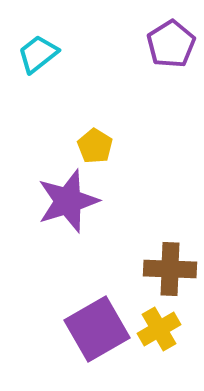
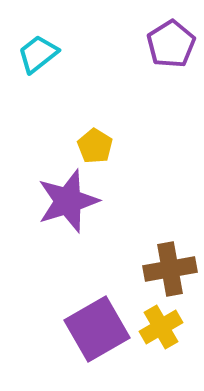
brown cross: rotated 12 degrees counterclockwise
yellow cross: moved 2 px right, 2 px up
